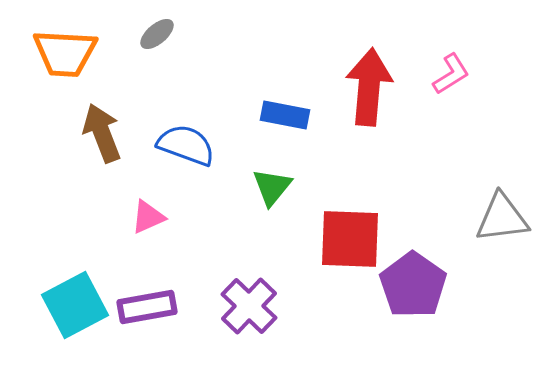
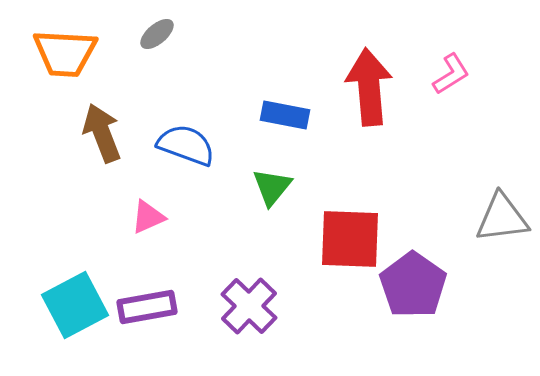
red arrow: rotated 10 degrees counterclockwise
